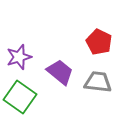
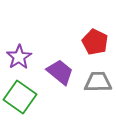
red pentagon: moved 4 px left
purple star: rotated 15 degrees counterclockwise
gray trapezoid: rotated 8 degrees counterclockwise
